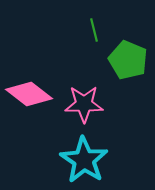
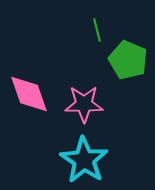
green line: moved 3 px right
pink diamond: rotated 33 degrees clockwise
